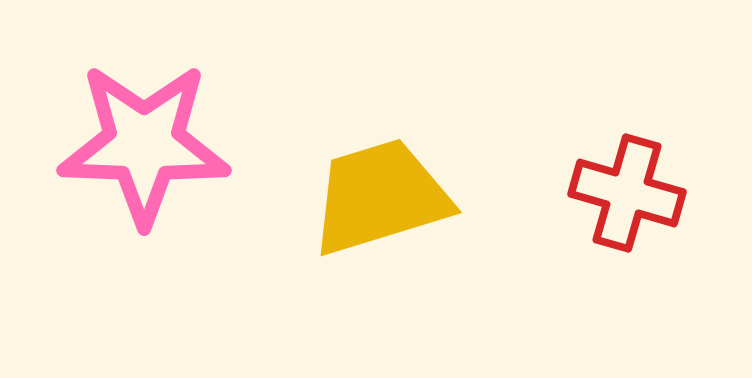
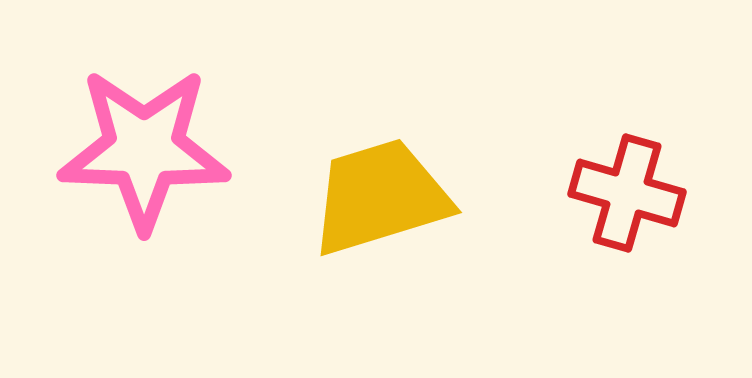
pink star: moved 5 px down
